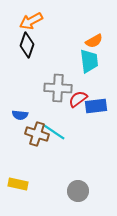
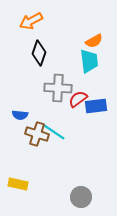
black diamond: moved 12 px right, 8 px down
gray circle: moved 3 px right, 6 px down
